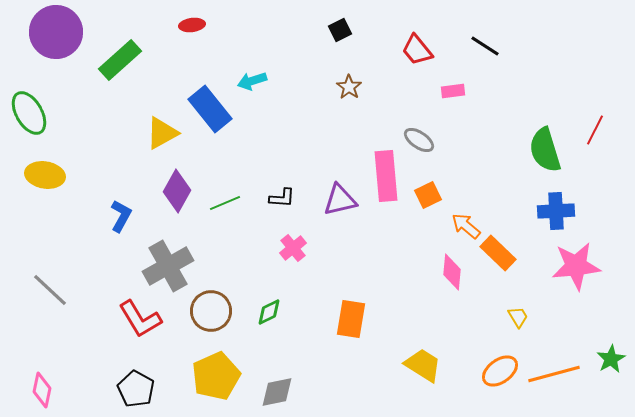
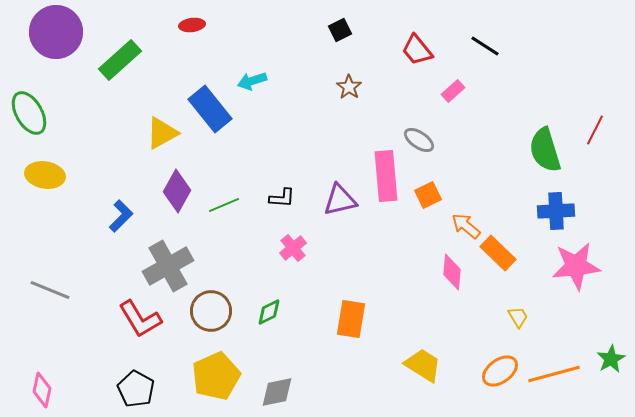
pink rectangle at (453, 91): rotated 35 degrees counterclockwise
green line at (225, 203): moved 1 px left, 2 px down
blue L-shape at (121, 216): rotated 16 degrees clockwise
gray line at (50, 290): rotated 21 degrees counterclockwise
